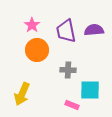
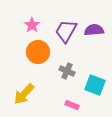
purple trapezoid: rotated 40 degrees clockwise
orange circle: moved 1 px right, 2 px down
gray cross: moved 1 px left, 1 px down; rotated 21 degrees clockwise
cyan square: moved 5 px right, 5 px up; rotated 20 degrees clockwise
yellow arrow: moved 2 px right; rotated 20 degrees clockwise
